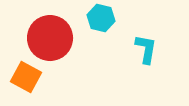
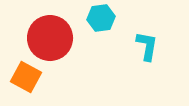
cyan hexagon: rotated 20 degrees counterclockwise
cyan L-shape: moved 1 px right, 3 px up
